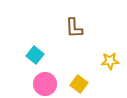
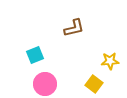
brown L-shape: rotated 100 degrees counterclockwise
cyan square: rotated 30 degrees clockwise
yellow square: moved 15 px right
